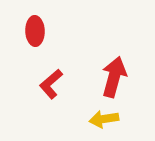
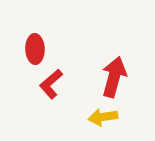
red ellipse: moved 18 px down
yellow arrow: moved 1 px left, 2 px up
